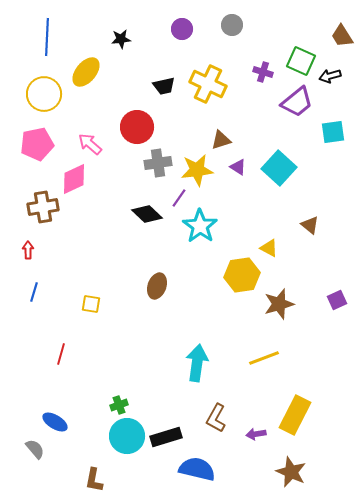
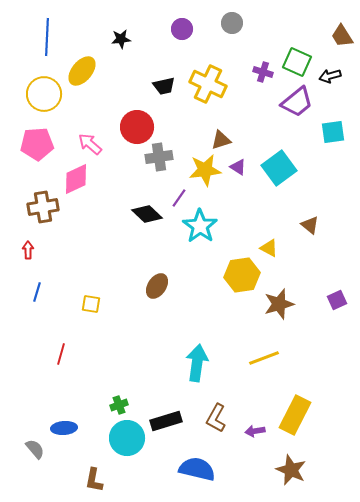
gray circle at (232, 25): moved 2 px up
green square at (301, 61): moved 4 px left, 1 px down
yellow ellipse at (86, 72): moved 4 px left, 1 px up
pink pentagon at (37, 144): rotated 8 degrees clockwise
gray cross at (158, 163): moved 1 px right, 6 px up
cyan square at (279, 168): rotated 12 degrees clockwise
yellow star at (197, 170): moved 8 px right
pink diamond at (74, 179): moved 2 px right
brown ellipse at (157, 286): rotated 15 degrees clockwise
blue line at (34, 292): moved 3 px right
blue ellipse at (55, 422): moved 9 px right, 6 px down; rotated 35 degrees counterclockwise
purple arrow at (256, 434): moved 1 px left, 3 px up
cyan circle at (127, 436): moved 2 px down
black rectangle at (166, 437): moved 16 px up
brown star at (291, 472): moved 2 px up
